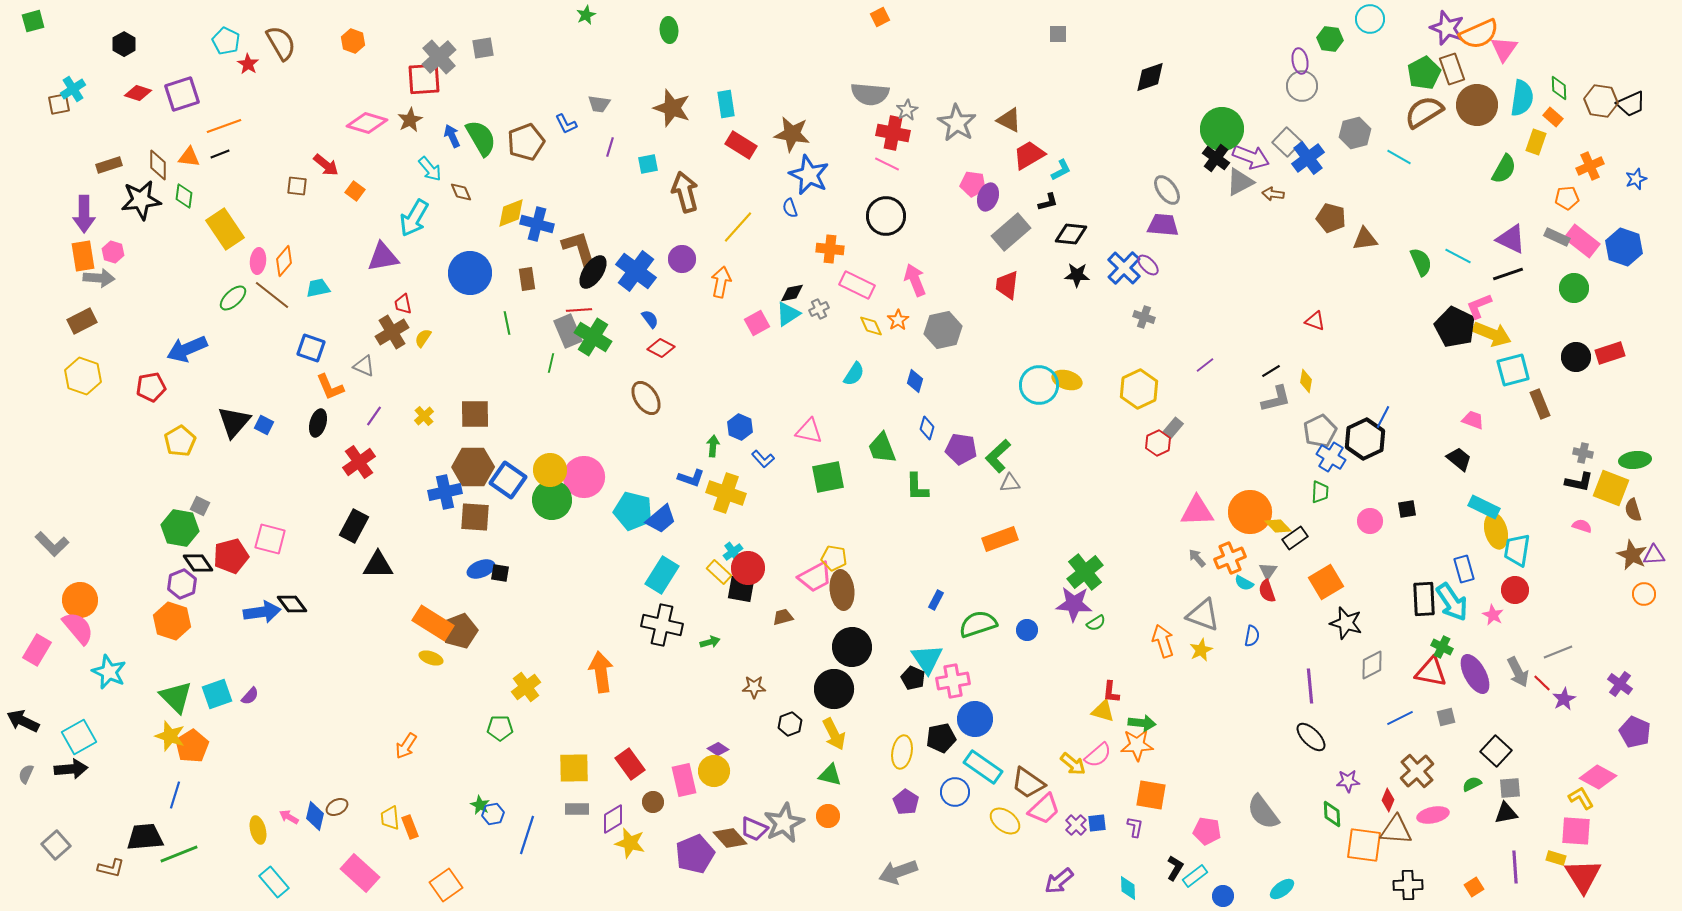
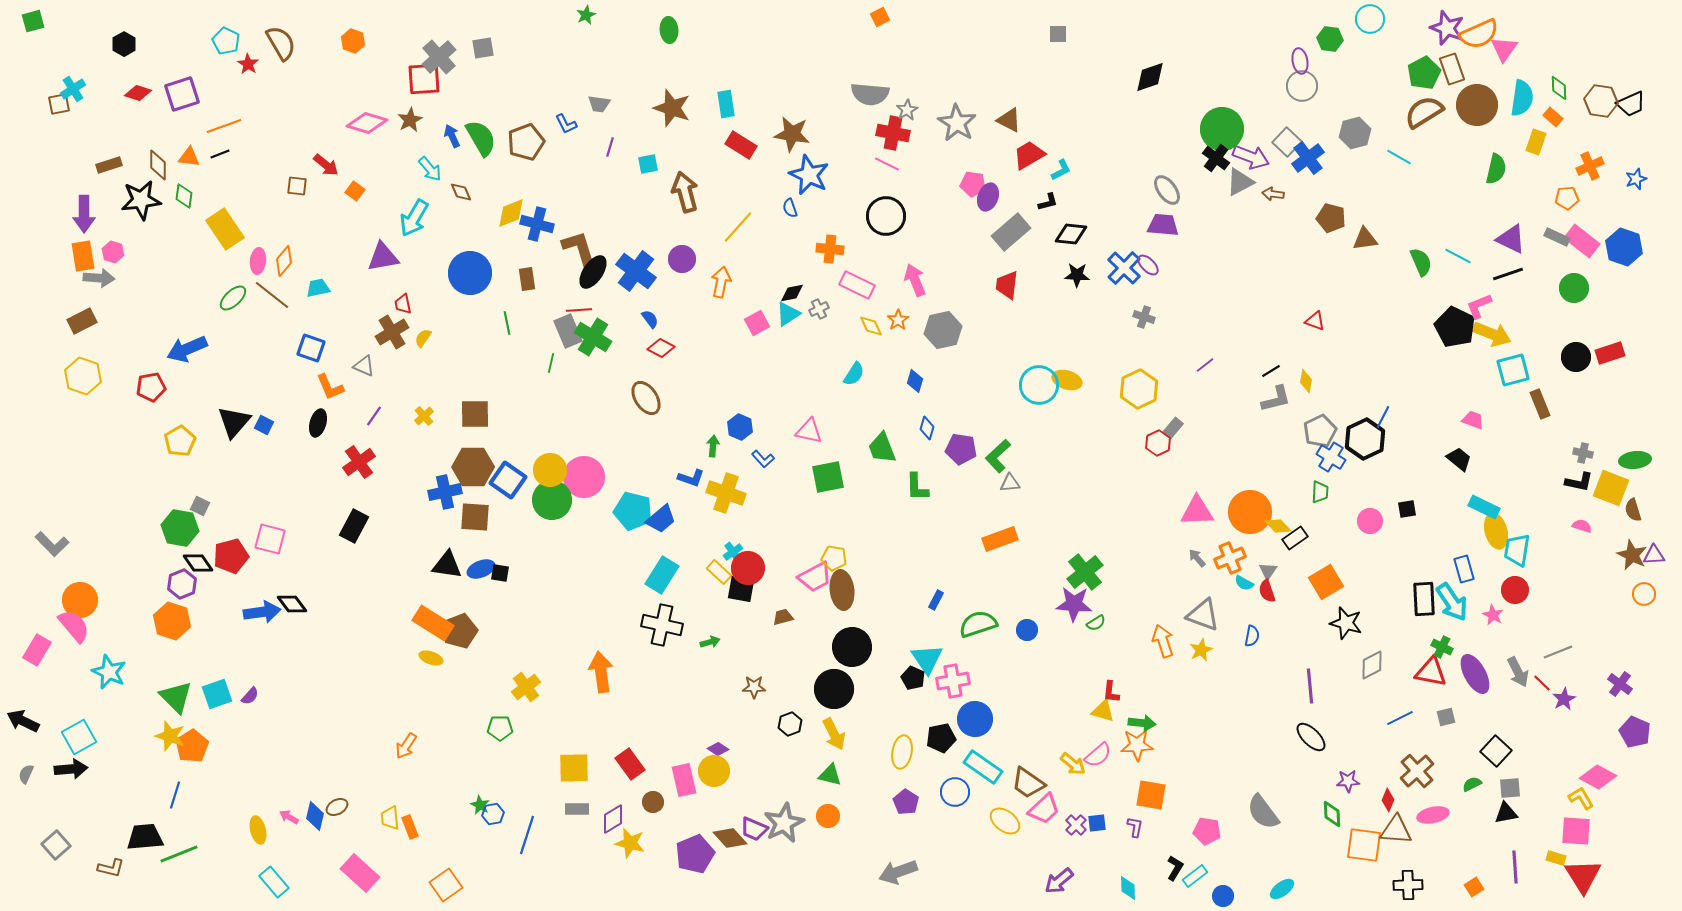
green semicircle at (1504, 169): moved 8 px left; rotated 16 degrees counterclockwise
black triangle at (378, 565): moved 69 px right; rotated 8 degrees clockwise
pink semicircle at (78, 628): moved 4 px left, 2 px up
